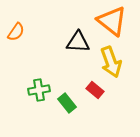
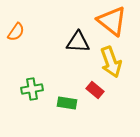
green cross: moved 7 px left, 1 px up
green rectangle: rotated 42 degrees counterclockwise
